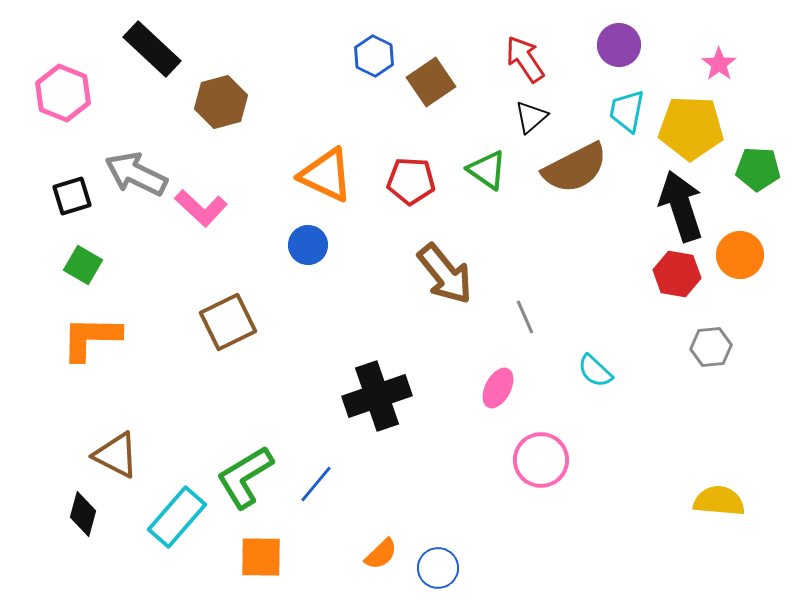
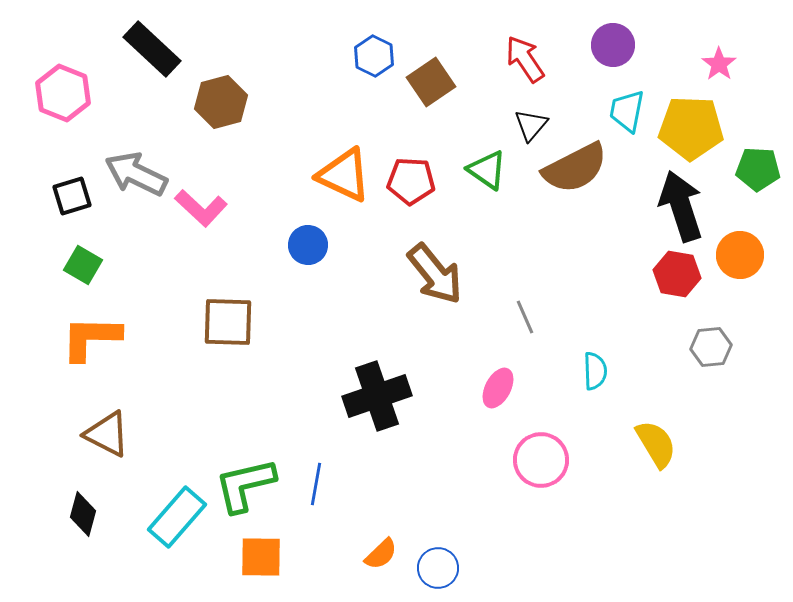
purple circle at (619, 45): moved 6 px left
black triangle at (531, 117): moved 8 px down; rotated 9 degrees counterclockwise
orange triangle at (326, 175): moved 18 px right
brown arrow at (445, 274): moved 10 px left
brown square at (228, 322): rotated 28 degrees clockwise
cyan semicircle at (595, 371): rotated 135 degrees counterclockwise
brown triangle at (116, 455): moved 9 px left, 21 px up
green L-shape at (245, 477): moved 8 px down; rotated 18 degrees clockwise
blue line at (316, 484): rotated 30 degrees counterclockwise
yellow semicircle at (719, 501): moved 63 px left, 57 px up; rotated 54 degrees clockwise
